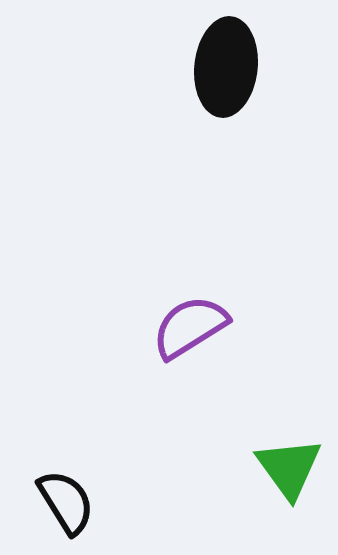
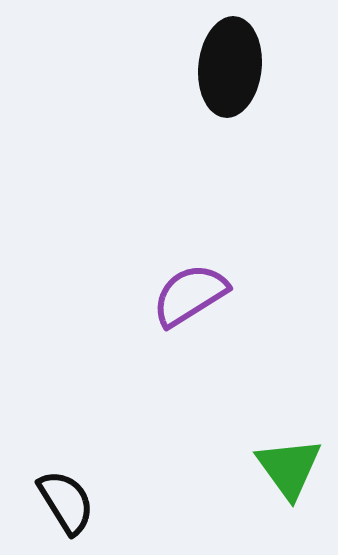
black ellipse: moved 4 px right
purple semicircle: moved 32 px up
